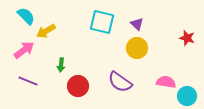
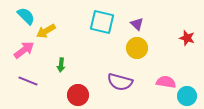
purple semicircle: rotated 20 degrees counterclockwise
red circle: moved 9 px down
